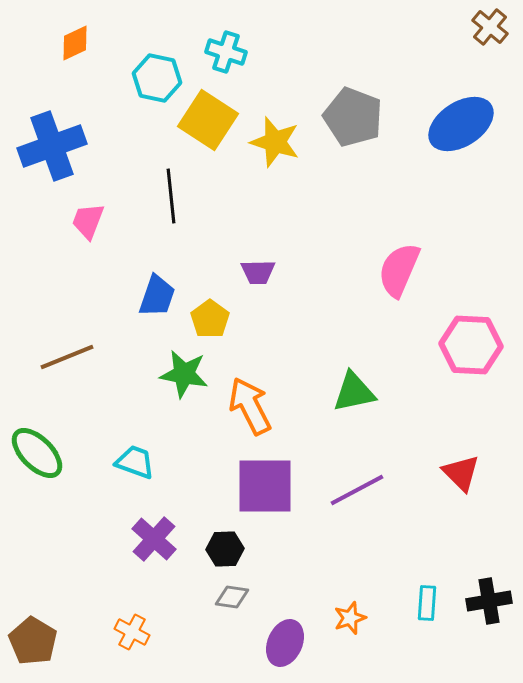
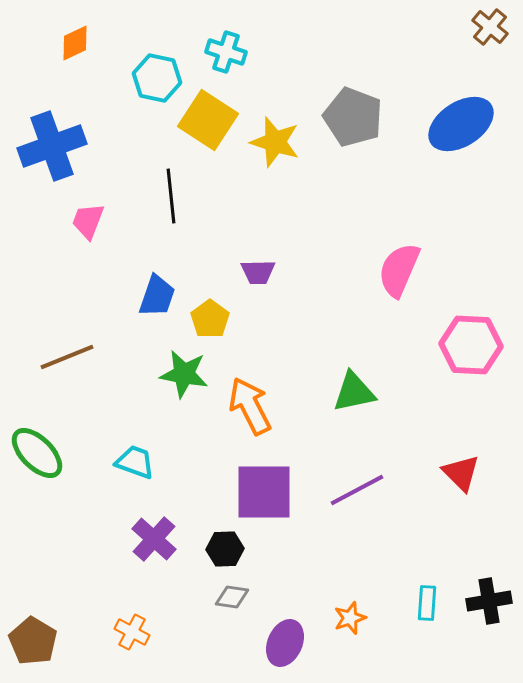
purple square: moved 1 px left, 6 px down
